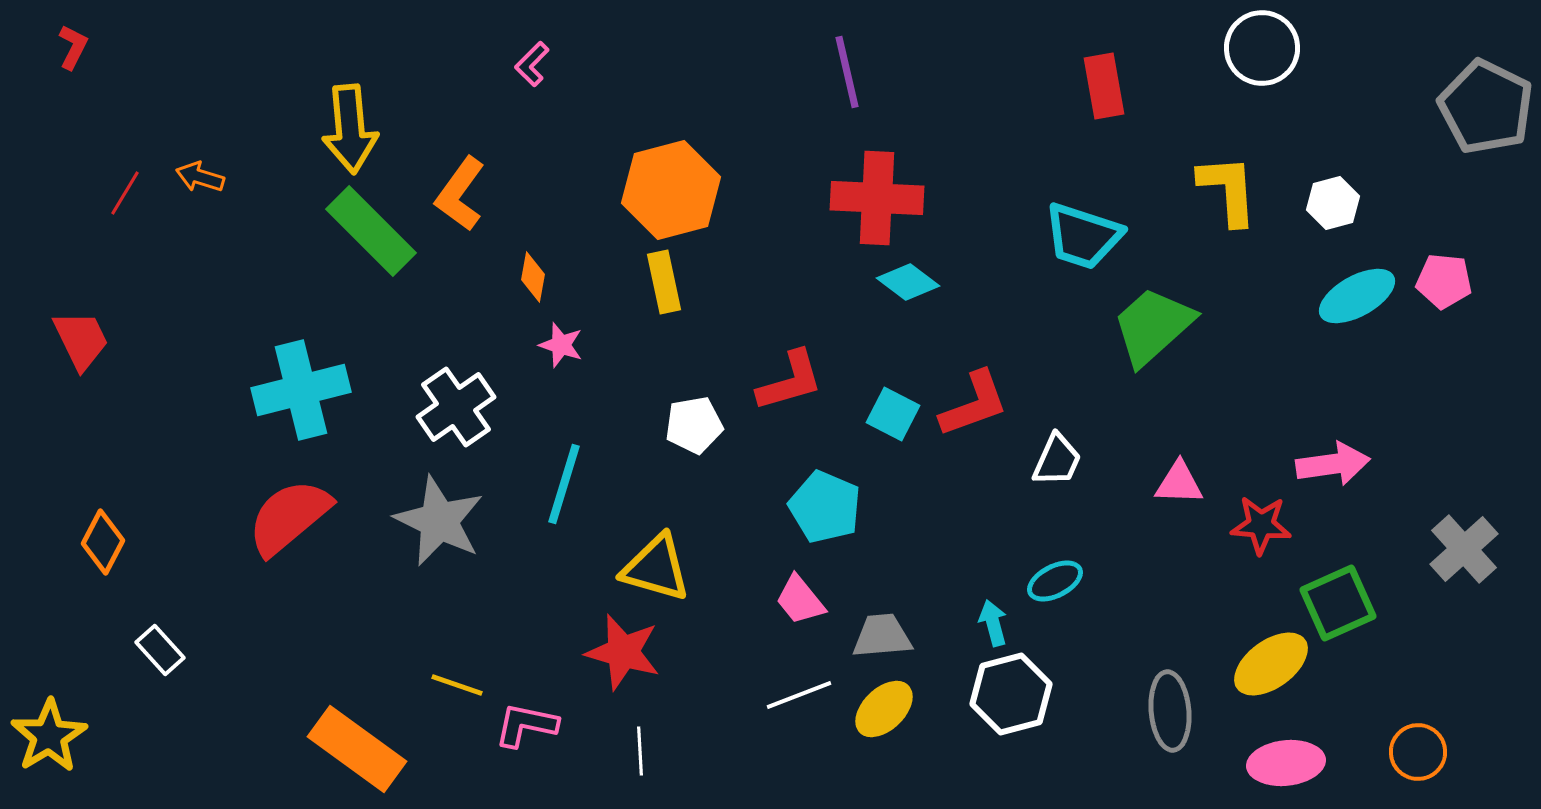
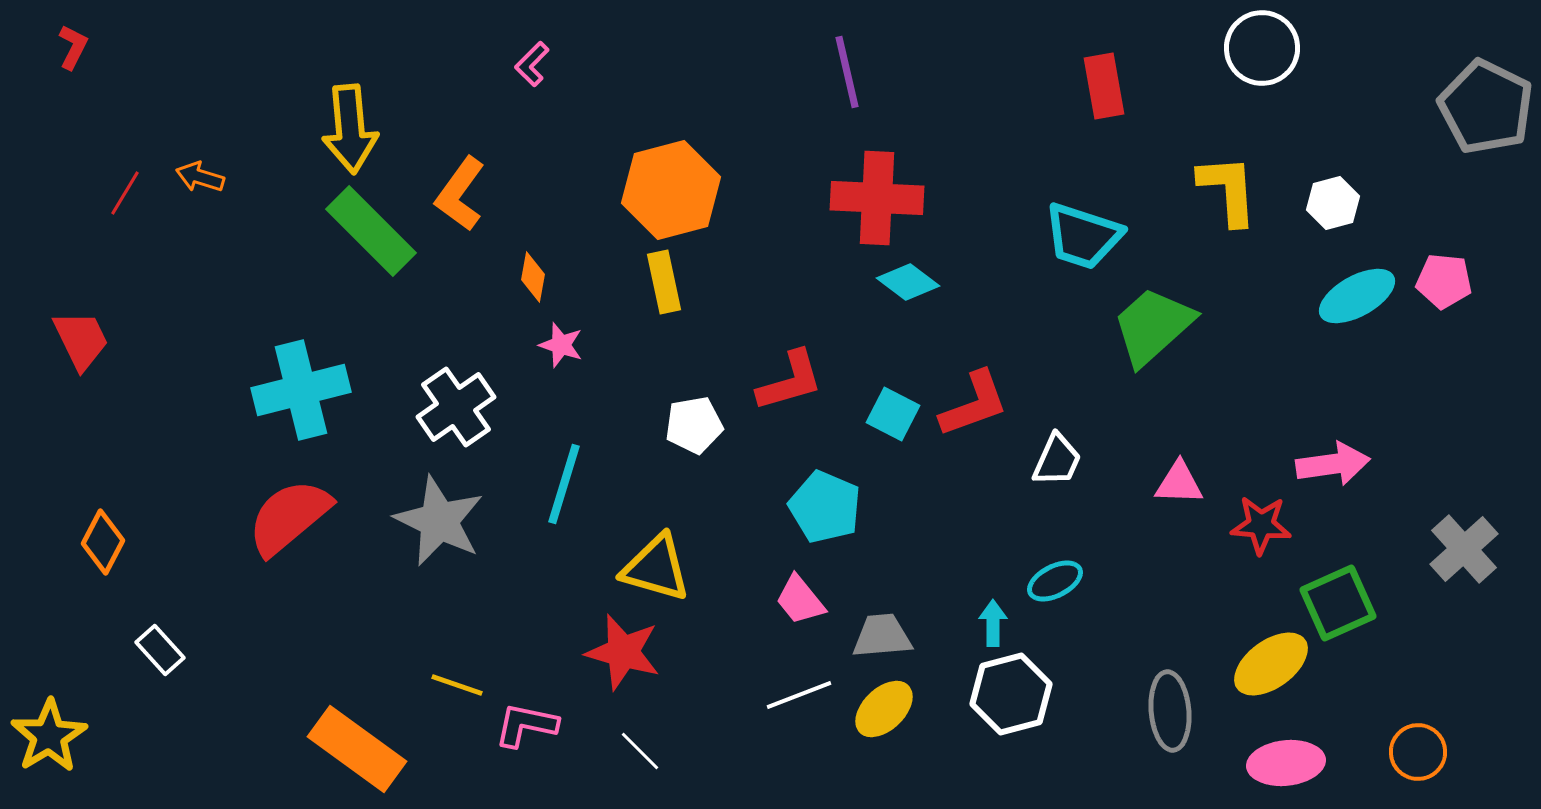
cyan arrow at (993, 623): rotated 15 degrees clockwise
white line at (640, 751): rotated 42 degrees counterclockwise
